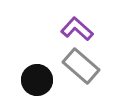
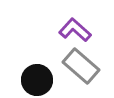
purple L-shape: moved 2 px left, 1 px down
